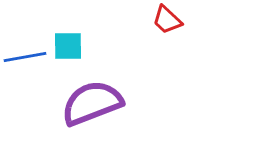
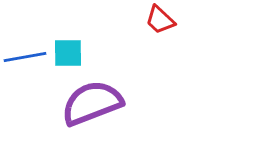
red trapezoid: moved 7 px left
cyan square: moved 7 px down
